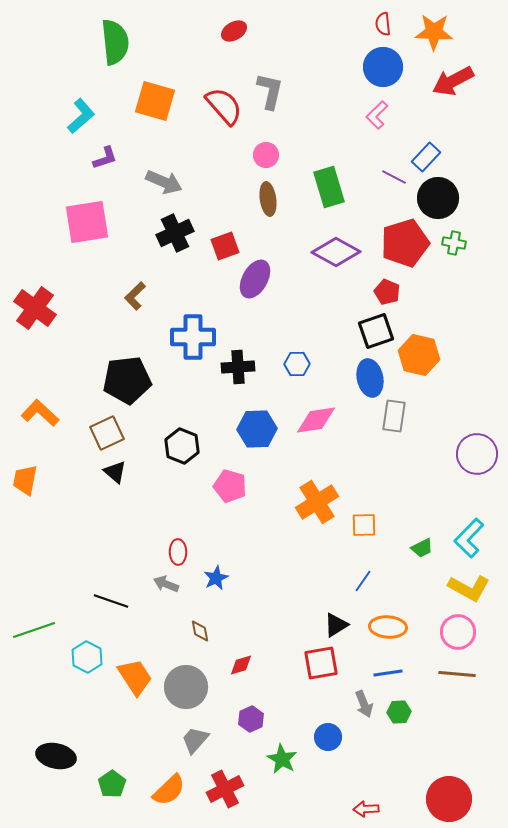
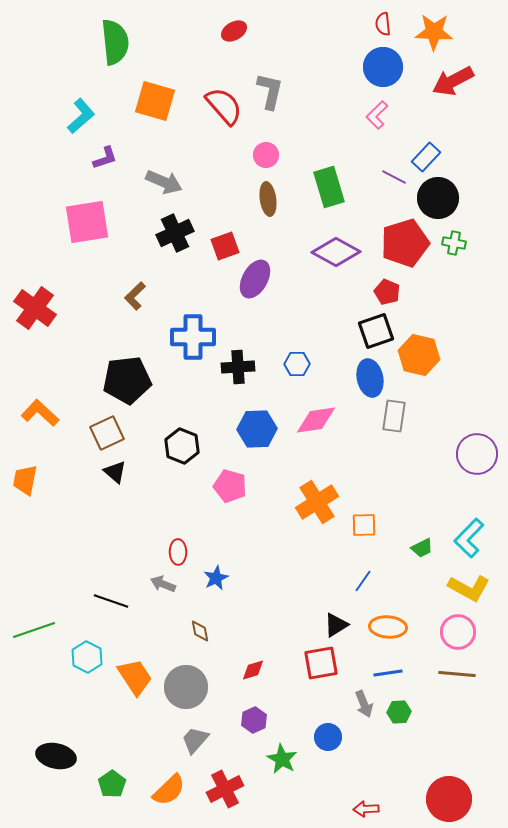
gray arrow at (166, 584): moved 3 px left
red diamond at (241, 665): moved 12 px right, 5 px down
purple hexagon at (251, 719): moved 3 px right, 1 px down
